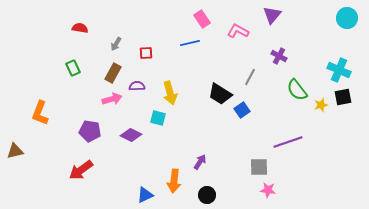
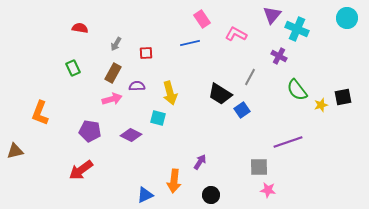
pink L-shape: moved 2 px left, 3 px down
cyan cross: moved 42 px left, 41 px up
black circle: moved 4 px right
